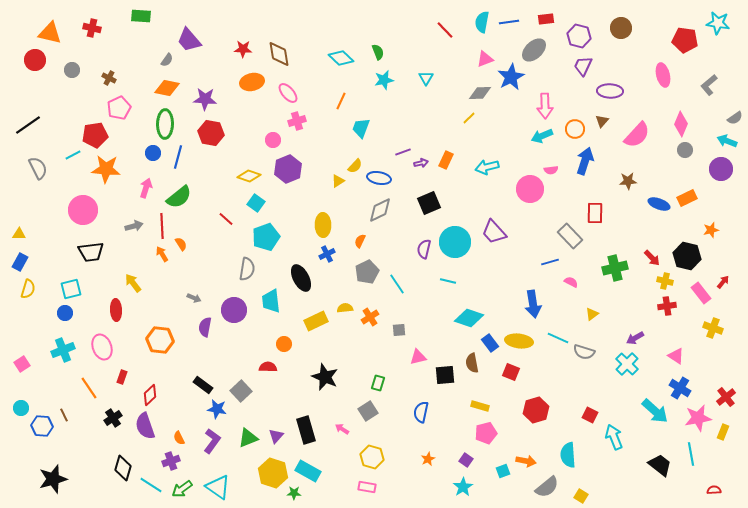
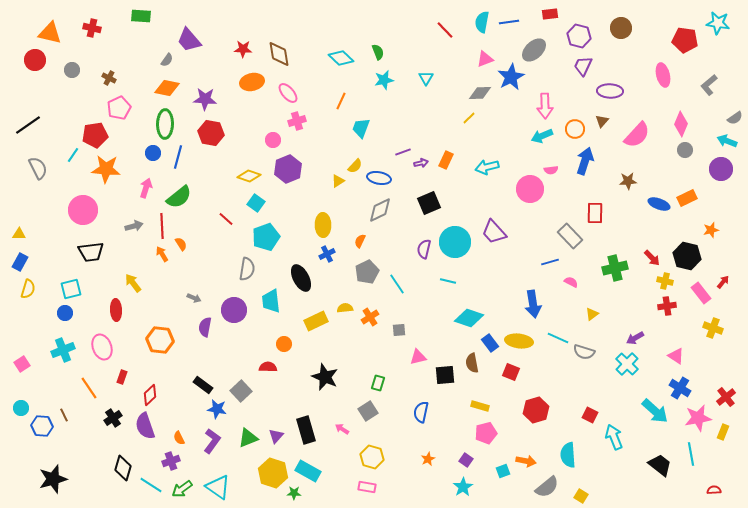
red rectangle at (546, 19): moved 4 px right, 5 px up
cyan line at (73, 155): rotated 28 degrees counterclockwise
